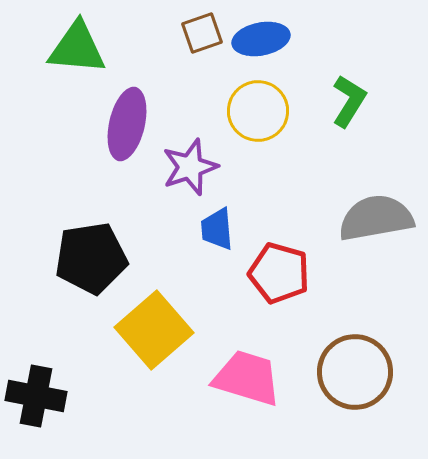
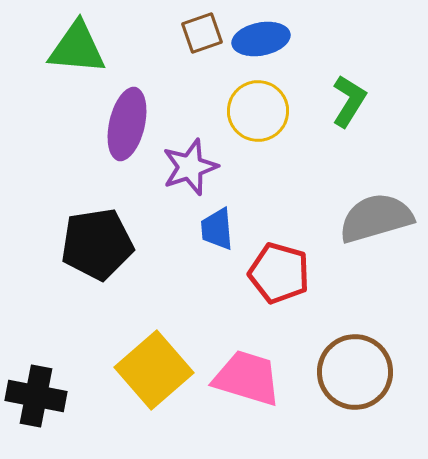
gray semicircle: rotated 6 degrees counterclockwise
black pentagon: moved 6 px right, 14 px up
yellow square: moved 40 px down
